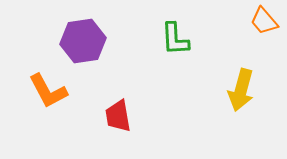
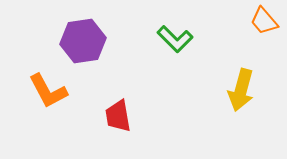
green L-shape: rotated 42 degrees counterclockwise
